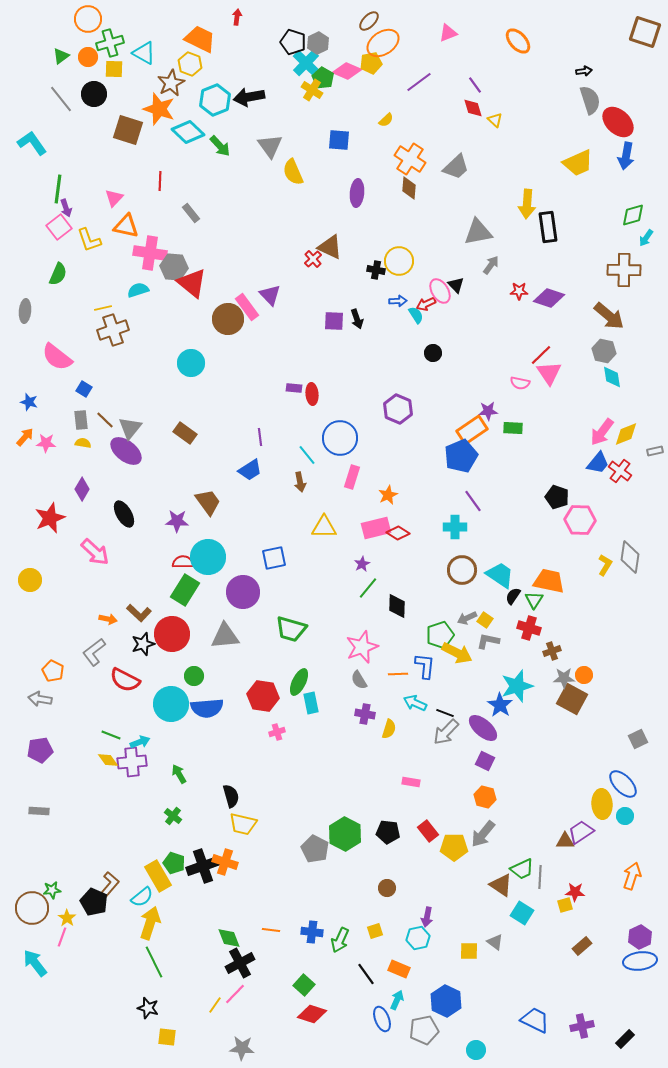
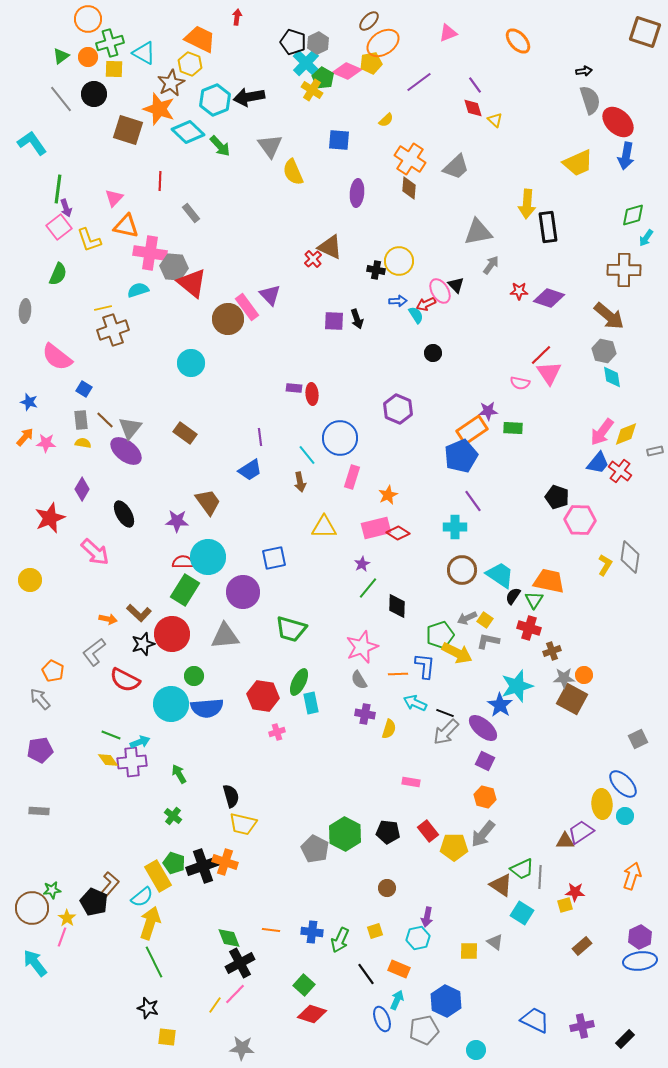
gray arrow at (40, 699): rotated 40 degrees clockwise
